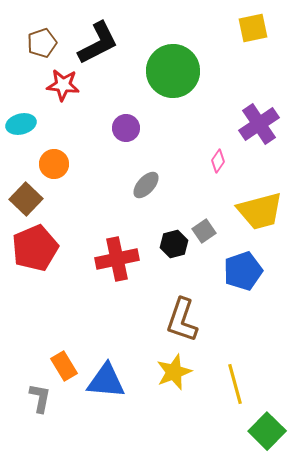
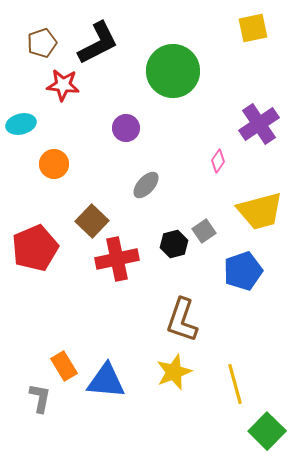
brown square: moved 66 px right, 22 px down
